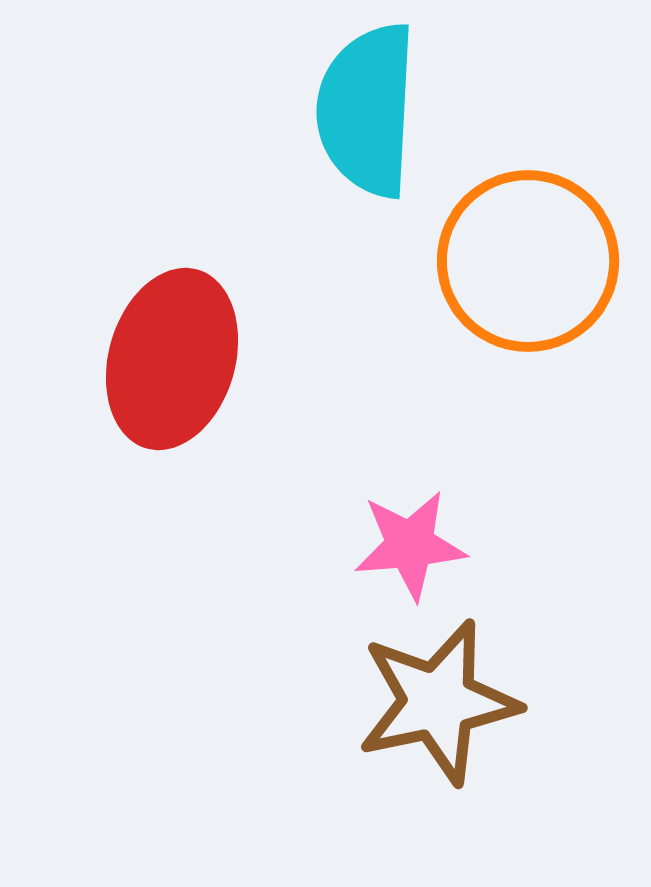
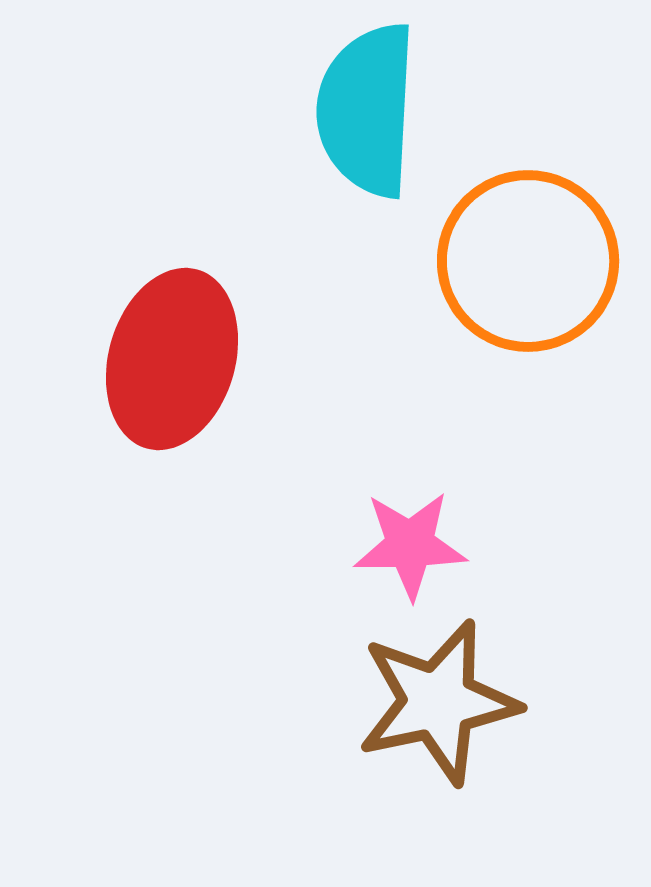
pink star: rotated 4 degrees clockwise
